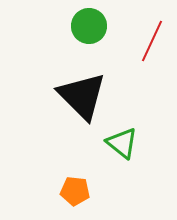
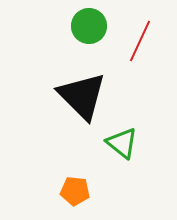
red line: moved 12 px left
